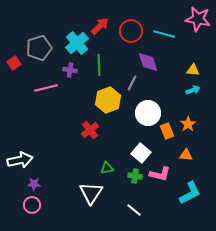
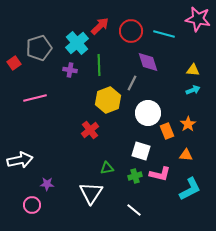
pink line: moved 11 px left, 10 px down
white square: moved 2 px up; rotated 24 degrees counterclockwise
green cross: rotated 24 degrees counterclockwise
purple star: moved 13 px right
cyan L-shape: moved 4 px up
